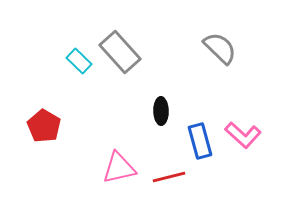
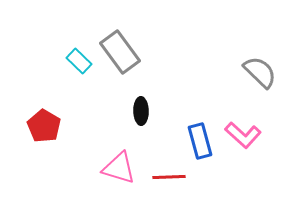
gray semicircle: moved 40 px right, 24 px down
gray rectangle: rotated 6 degrees clockwise
black ellipse: moved 20 px left
pink triangle: rotated 30 degrees clockwise
red line: rotated 12 degrees clockwise
